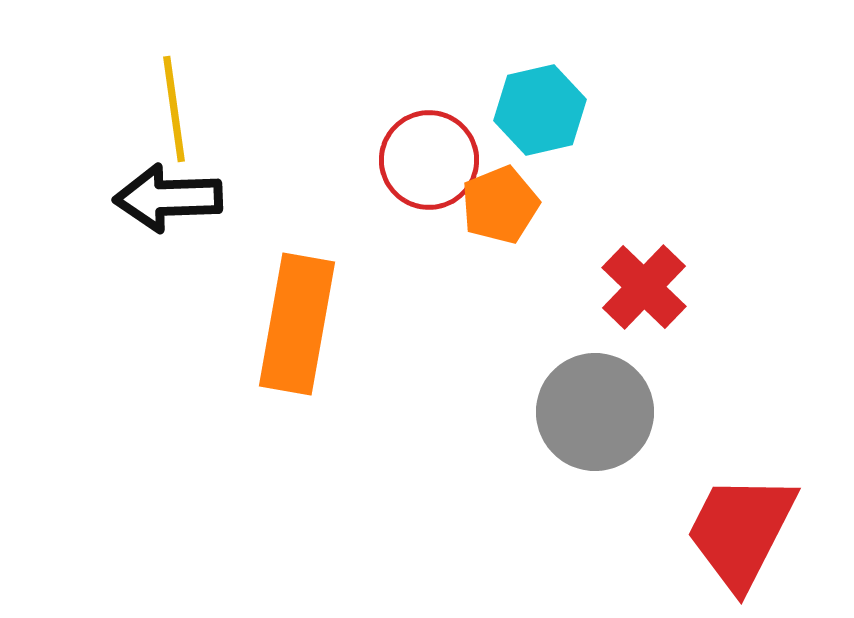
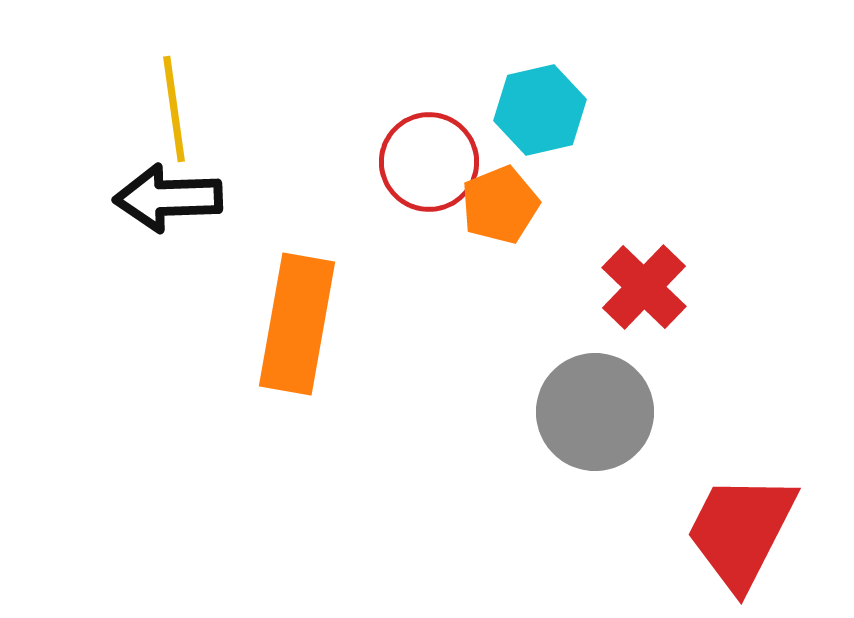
red circle: moved 2 px down
